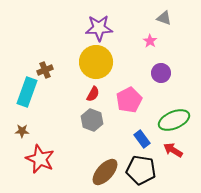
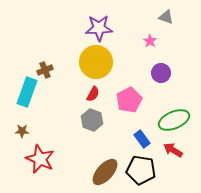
gray triangle: moved 2 px right, 1 px up
